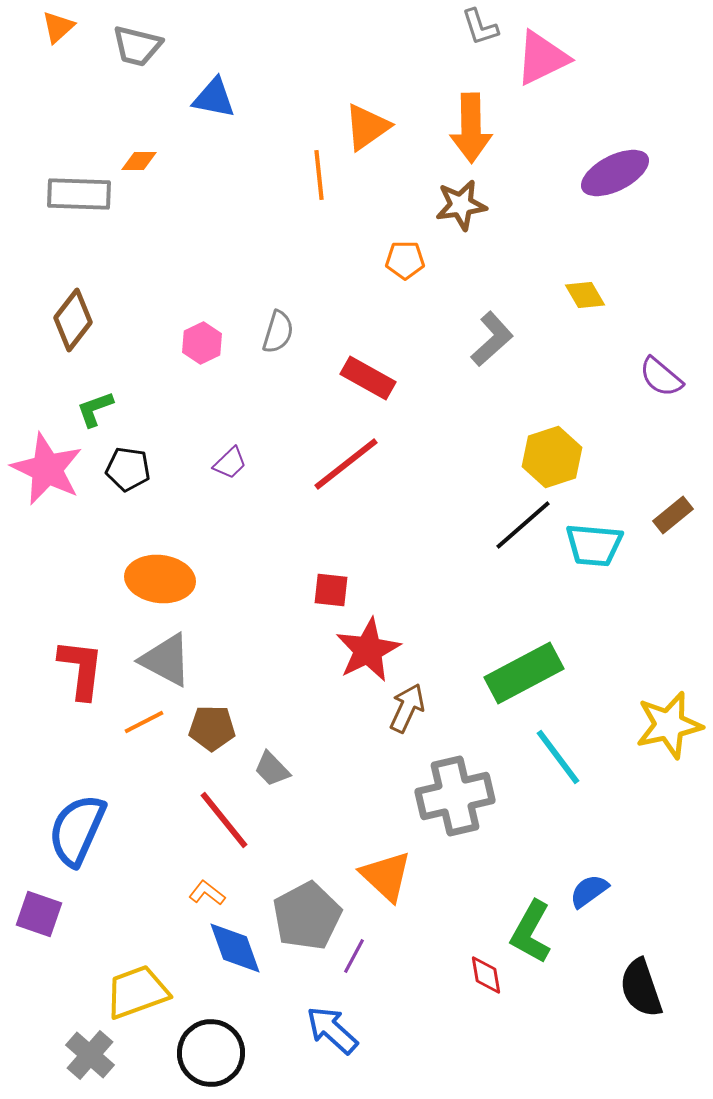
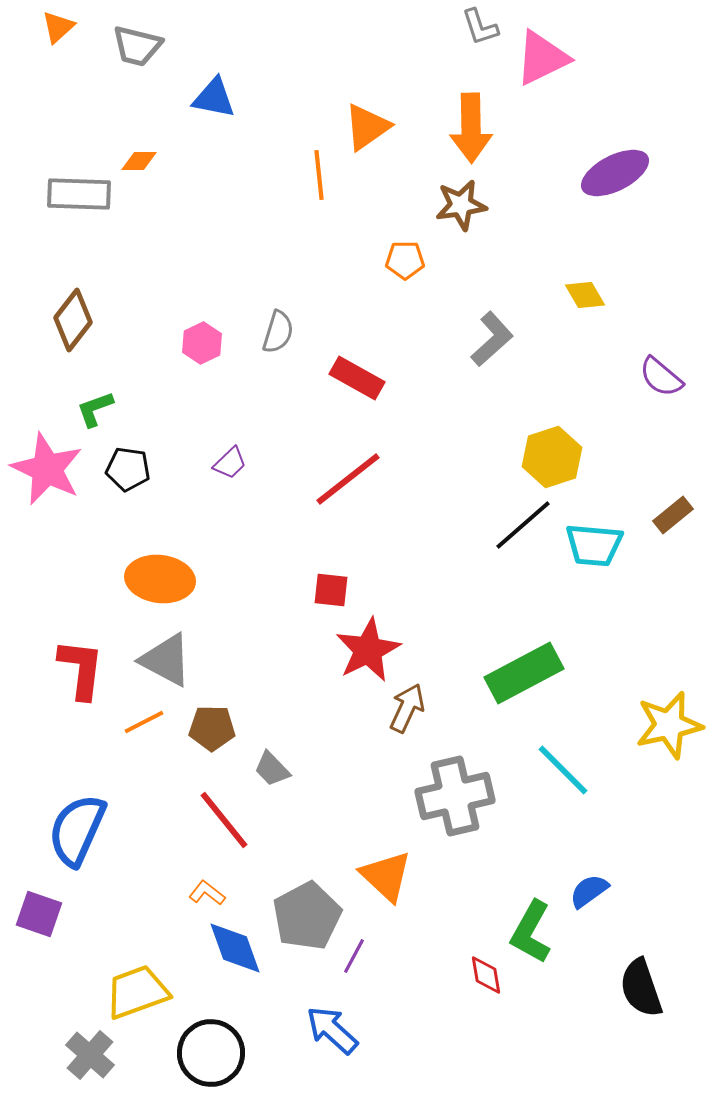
red rectangle at (368, 378): moved 11 px left
red line at (346, 464): moved 2 px right, 15 px down
cyan line at (558, 757): moved 5 px right, 13 px down; rotated 8 degrees counterclockwise
